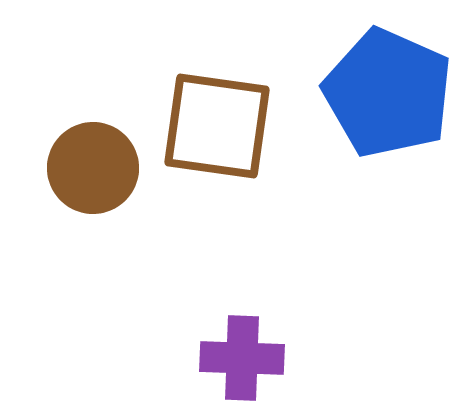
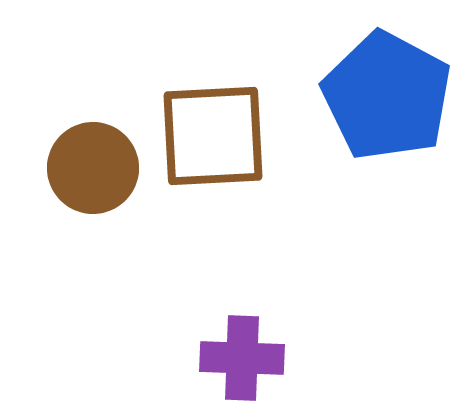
blue pentagon: moved 1 px left, 3 px down; rotated 4 degrees clockwise
brown square: moved 4 px left, 10 px down; rotated 11 degrees counterclockwise
